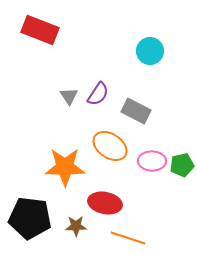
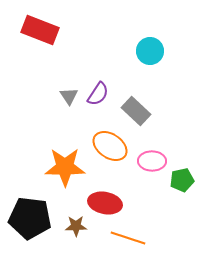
gray rectangle: rotated 16 degrees clockwise
green pentagon: moved 15 px down
